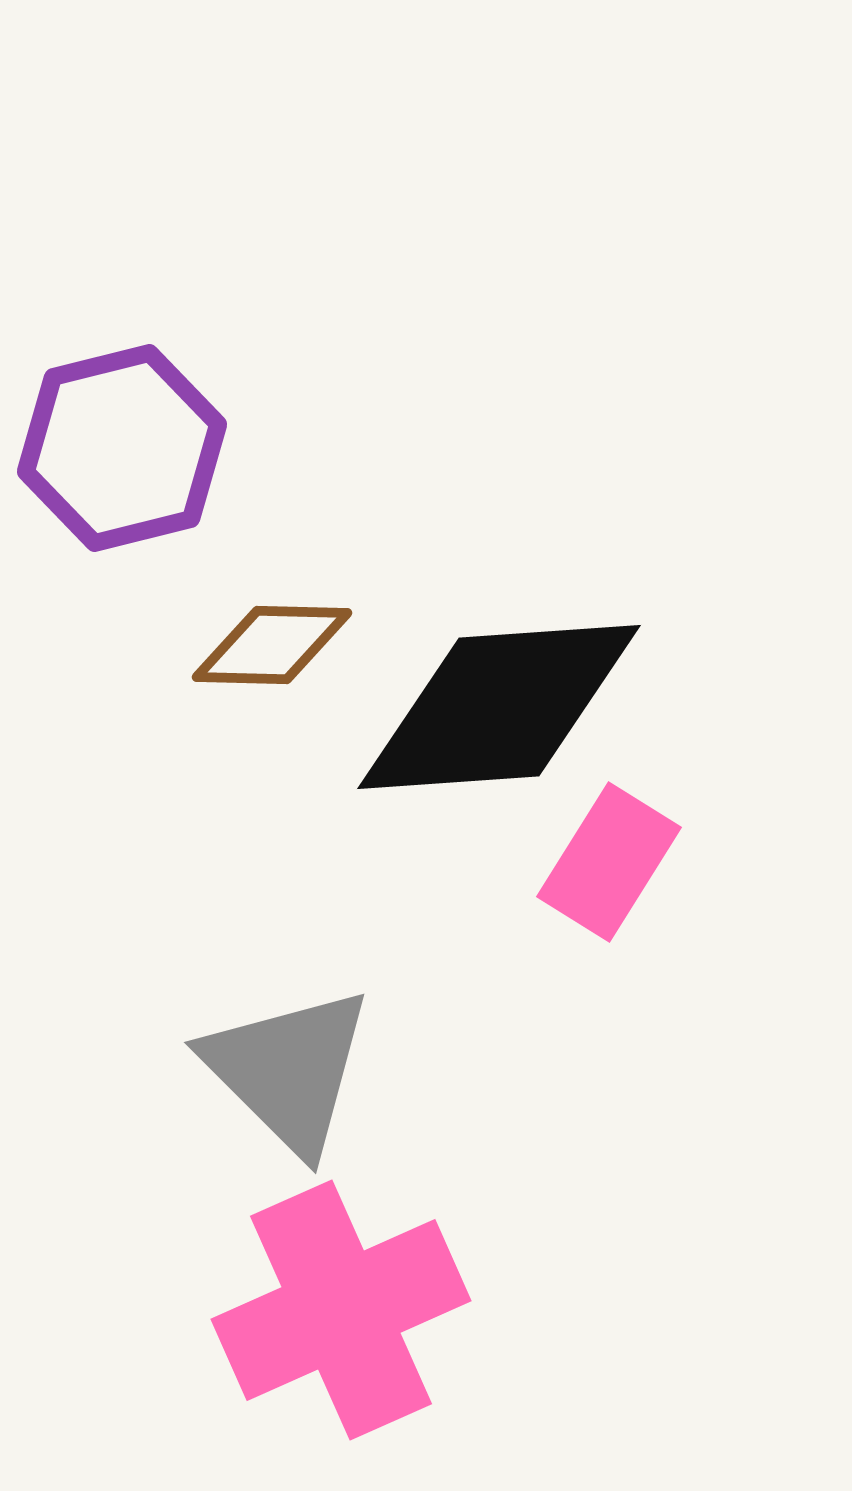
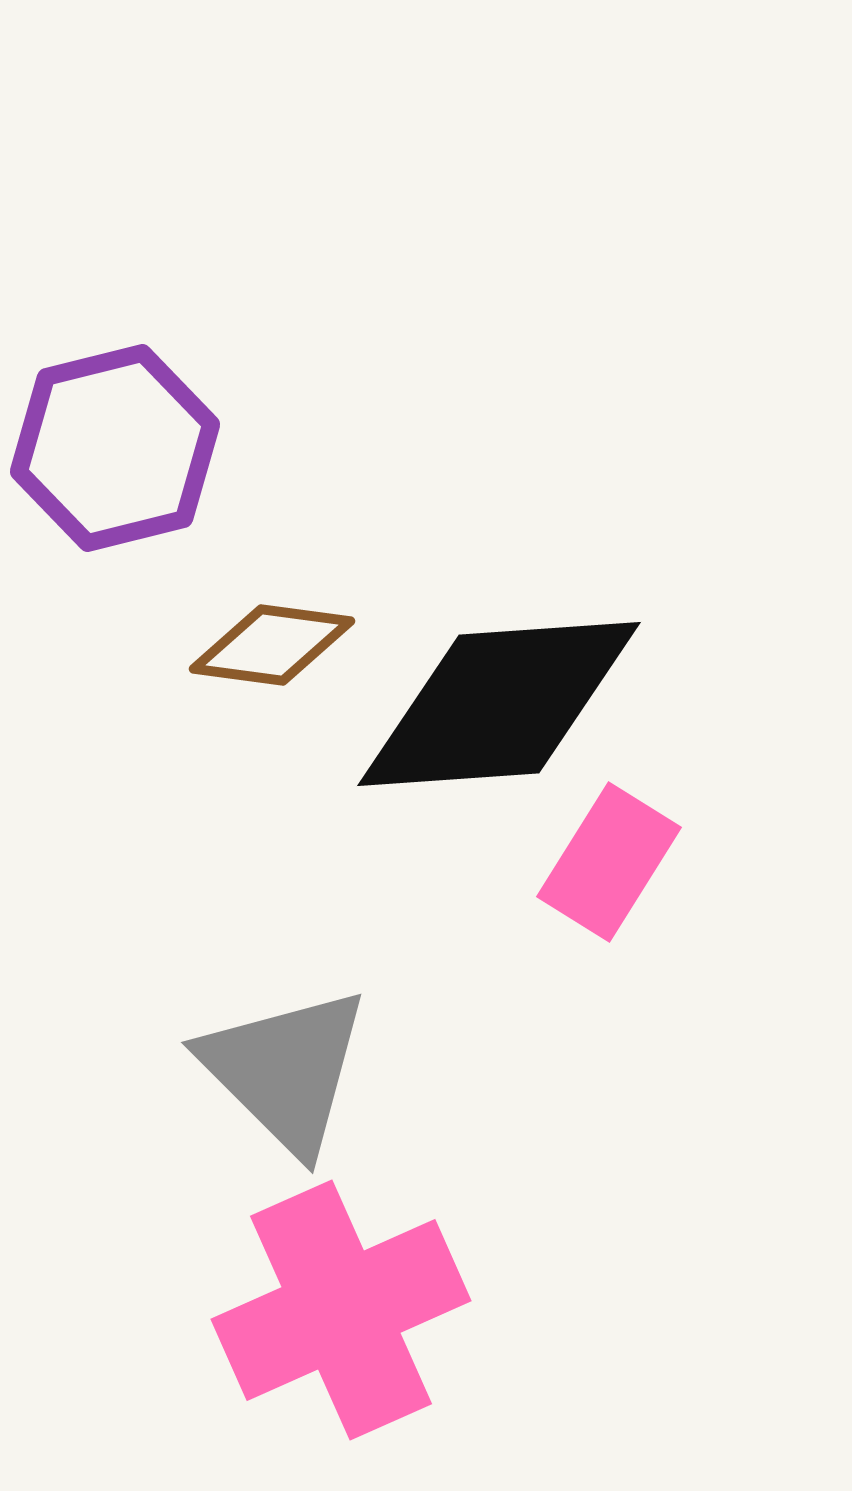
purple hexagon: moved 7 px left
brown diamond: rotated 6 degrees clockwise
black diamond: moved 3 px up
gray triangle: moved 3 px left
